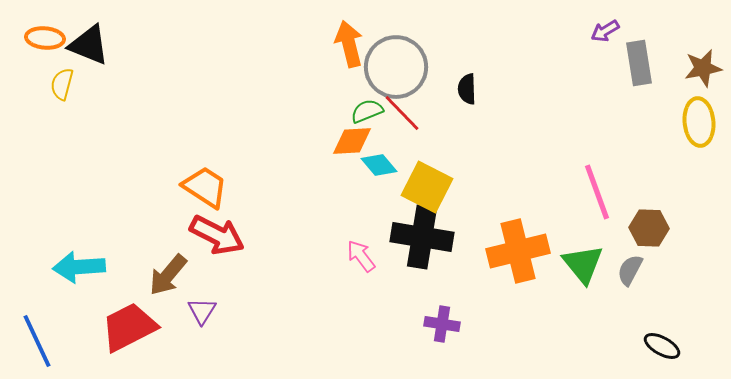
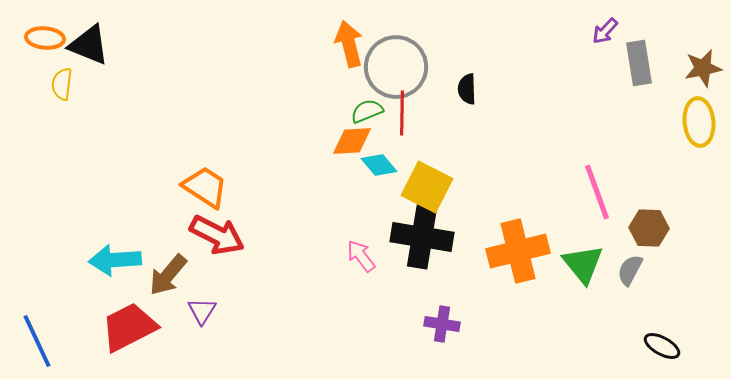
purple arrow: rotated 16 degrees counterclockwise
yellow semicircle: rotated 8 degrees counterclockwise
red line: rotated 45 degrees clockwise
cyan arrow: moved 36 px right, 7 px up
